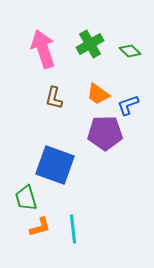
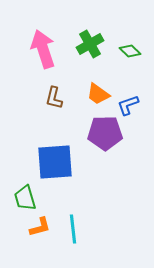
blue square: moved 3 px up; rotated 24 degrees counterclockwise
green trapezoid: moved 1 px left
